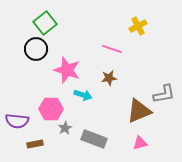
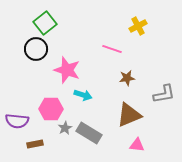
brown star: moved 18 px right
brown triangle: moved 10 px left, 4 px down
gray rectangle: moved 5 px left, 6 px up; rotated 10 degrees clockwise
pink triangle: moved 3 px left, 2 px down; rotated 21 degrees clockwise
